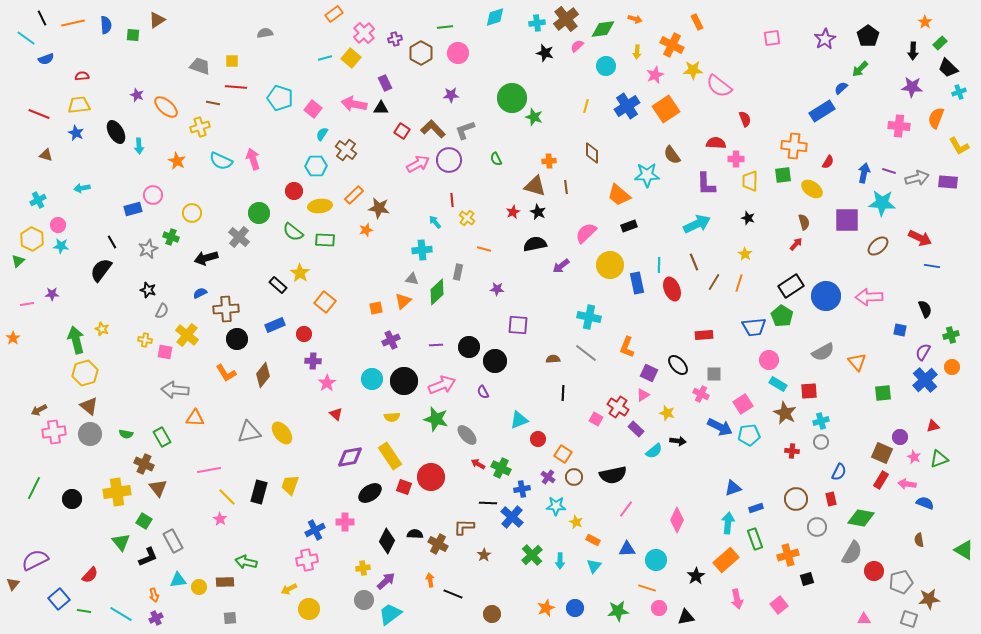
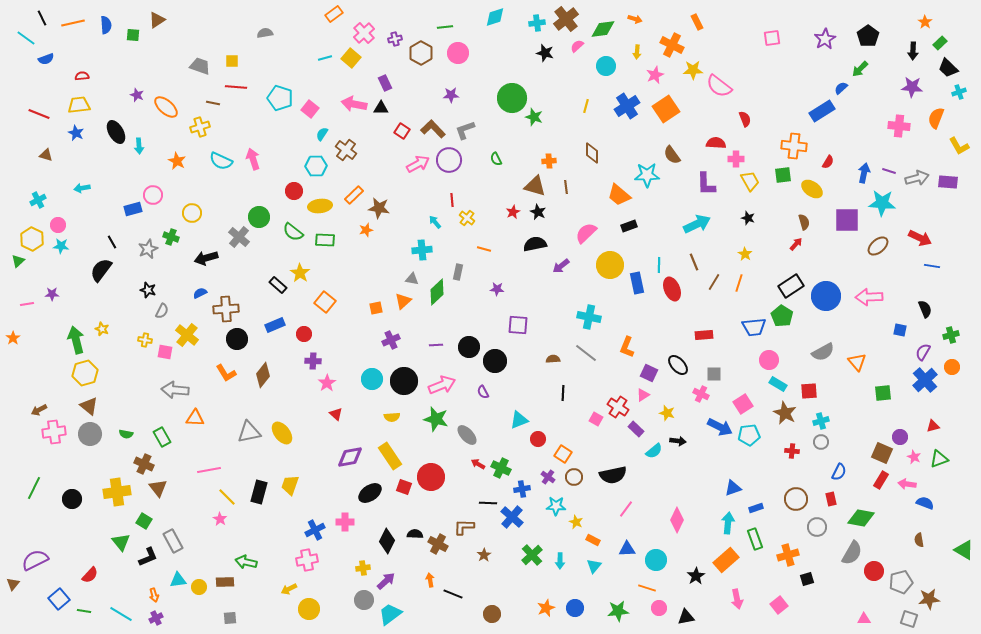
pink square at (313, 109): moved 3 px left
yellow trapezoid at (750, 181): rotated 150 degrees clockwise
green circle at (259, 213): moved 4 px down
